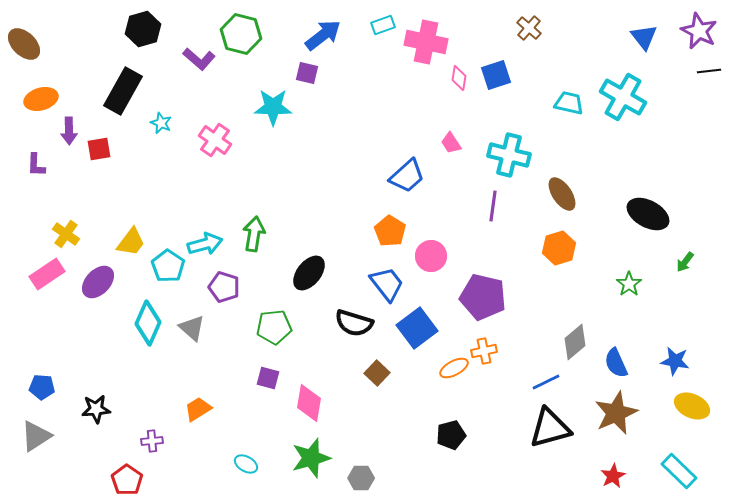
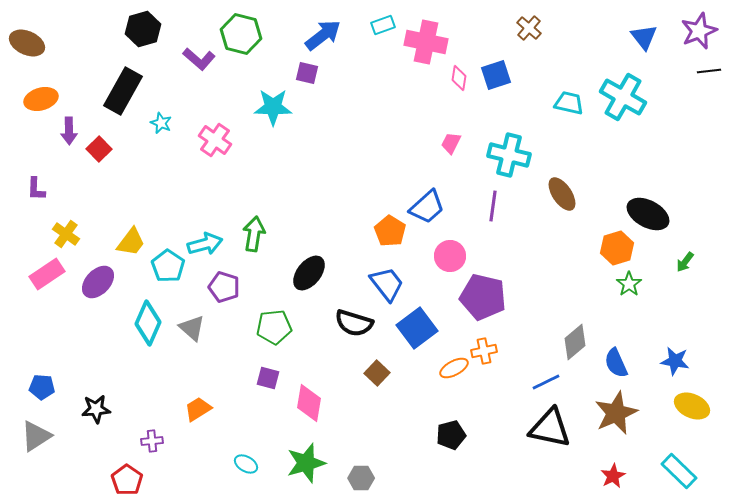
purple star at (699, 31): rotated 24 degrees clockwise
brown ellipse at (24, 44): moved 3 px right, 1 px up; rotated 20 degrees counterclockwise
pink trapezoid at (451, 143): rotated 60 degrees clockwise
red square at (99, 149): rotated 35 degrees counterclockwise
purple L-shape at (36, 165): moved 24 px down
blue trapezoid at (407, 176): moved 20 px right, 31 px down
orange hexagon at (559, 248): moved 58 px right
pink circle at (431, 256): moved 19 px right
black triangle at (550, 428): rotated 27 degrees clockwise
green star at (311, 458): moved 5 px left, 5 px down
